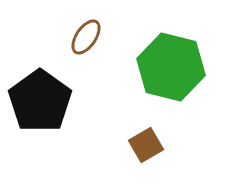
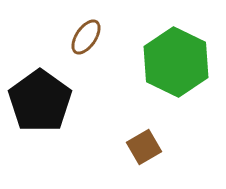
green hexagon: moved 5 px right, 5 px up; rotated 12 degrees clockwise
brown square: moved 2 px left, 2 px down
